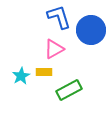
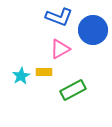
blue L-shape: rotated 128 degrees clockwise
blue circle: moved 2 px right
pink triangle: moved 6 px right
green rectangle: moved 4 px right
